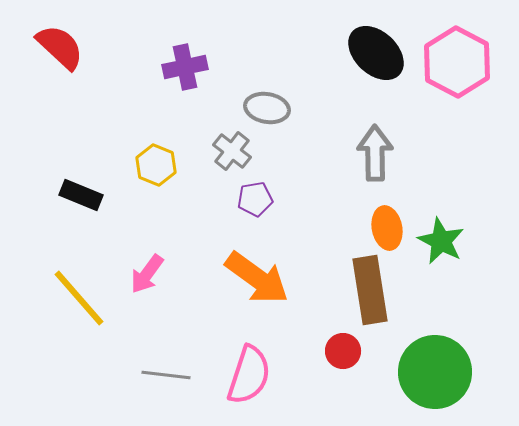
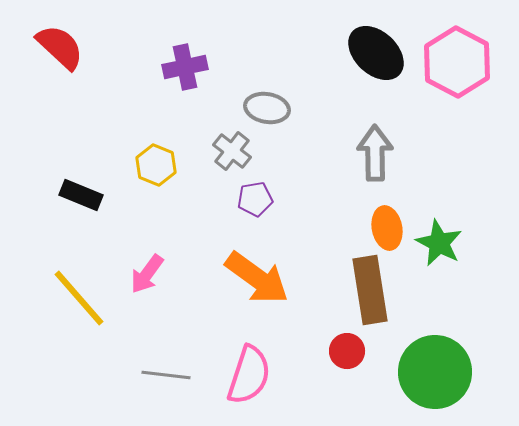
green star: moved 2 px left, 2 px down
red circle: moved 4 px right
